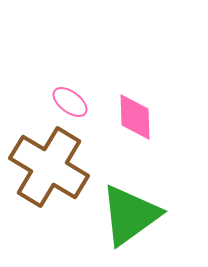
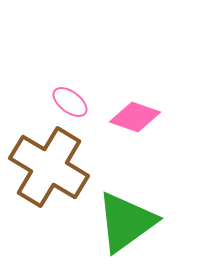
pink diamond: rotated 69 degrees counterclockwise
green triangle: moved 4 px left, 7 px down
